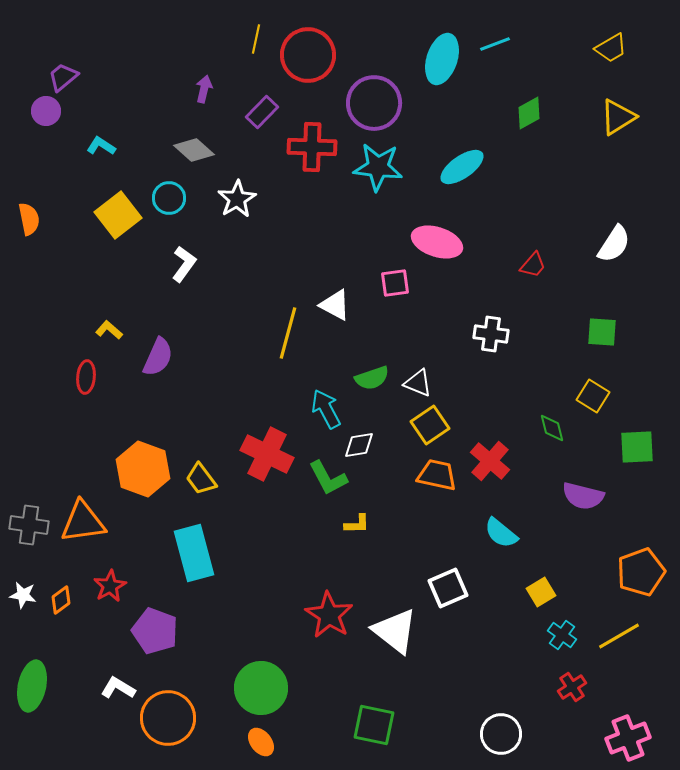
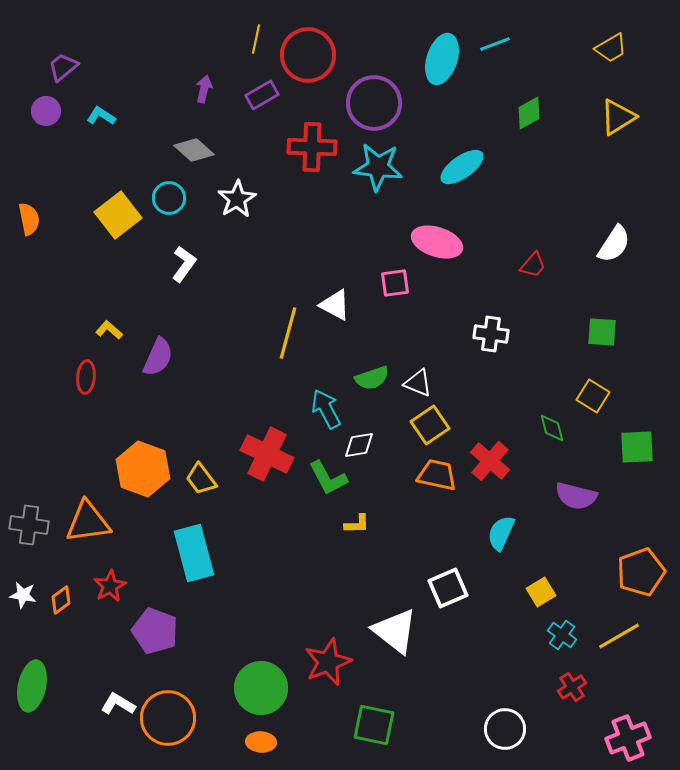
purple trapezoid at (63, 77): moved 10 px up
purple rectangle at (262, 112): moved 17 px up; rotated 16 degrees clockwise
cyan L-shape at (101, 146): moved 30 px up
purple semicircle at (583, 496): moved 7 px left
orange triangle at (83, 522): moved 5 px right
cyan semicircle at (501, 533): rotated 75 degrees clockwise
red star at (329, 615): moved 1 px left, 47 px down; rotated 18 degrees clockwise
white L-shape at (118, 688): moved 16 px down
white circle at (501, 734): moved 4 px right, 5 px up
orange ellipse at (261, 742): rotated 48 degrees counterclockwise
